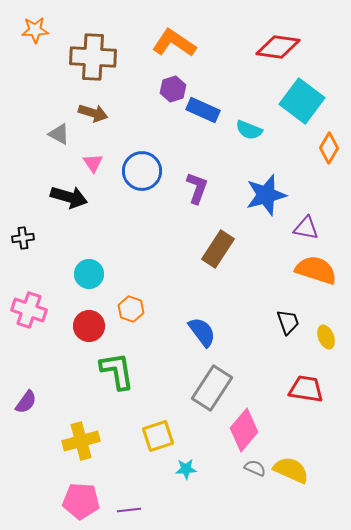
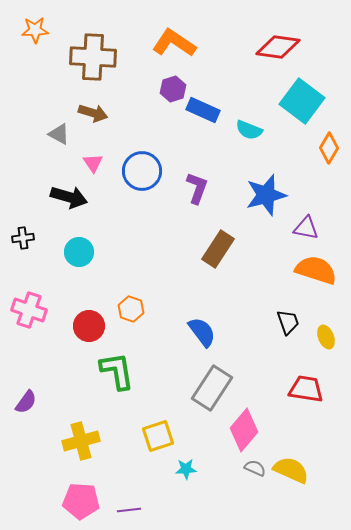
cyan circle: moved 10 px left, 22 px up
